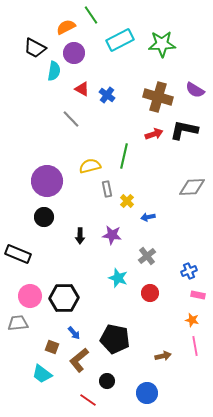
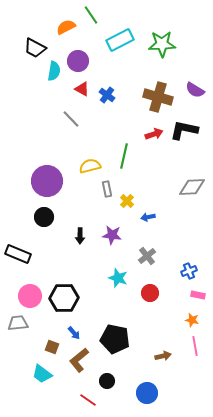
purple circle at (74, 53): moved 4 px right, 8 px down
